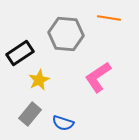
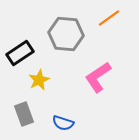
orange line: rotated 45 degrees counterclockwise
gray rectangle: moved 6 px left; rotated 60 degrees counterclockwise
